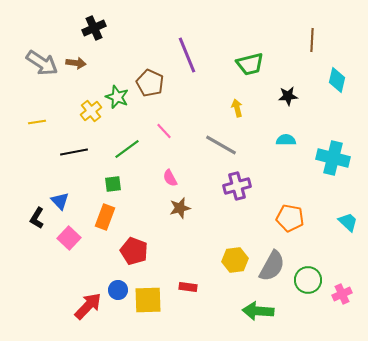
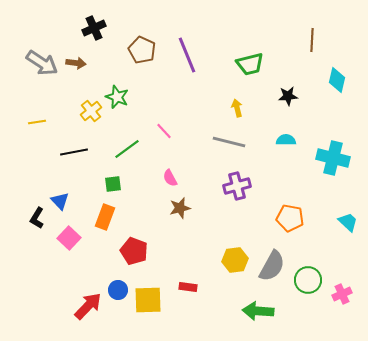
brown pentagon: moved 8 px left, 33 px up
gray line: moved 8 px right, 3 px up; rotated 16 degrees counterclockwise
